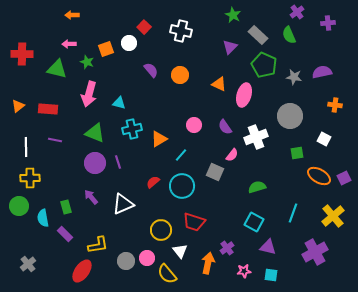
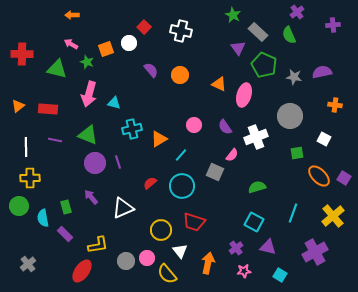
purple cross at (328, 23): moved 5 px right, 2 px down
gray rectangle at (258, 35): moved 3 px up
pink arrow at (69, 44): moved 2 px right; rotated 32 degrees clockwise
purple triangle at (230, 47): moved 8 px right, 1 px down; rotated 21 degrees counterclockwise
cyan triangle at (119, 103): moved 5 px left
green triangle at (95, 133): moved 7 px left, 2 px down
orange ellipse at (319, 176): rotated 15 degrees clockwise
purple square at (344, 178): rotated 32 degrees counterclockwise
red semicircle at (153, 182): moved 3 px left, 1 px down
white triangle at (123, 204): moved 4 px down
purple cross at (227, 248): moved 9 px right
cyan square at (271, 275): moved 9 px right; rotated 24 degrees clockwise
